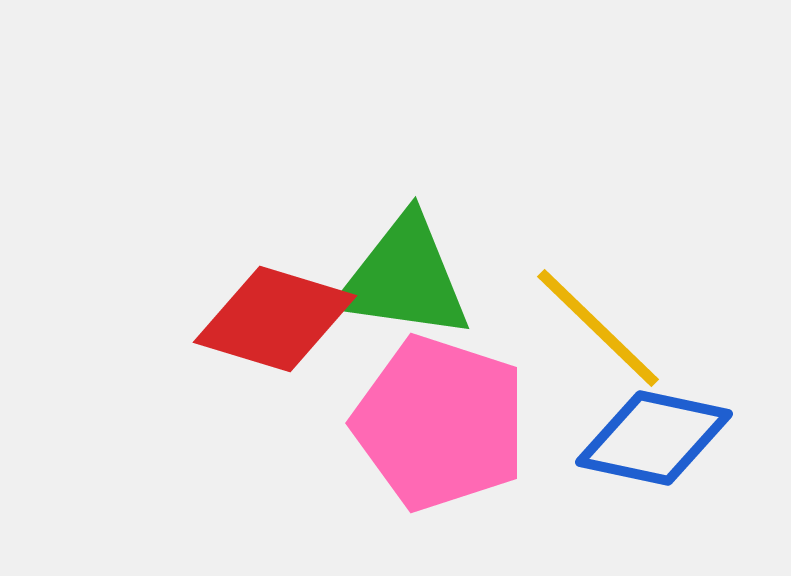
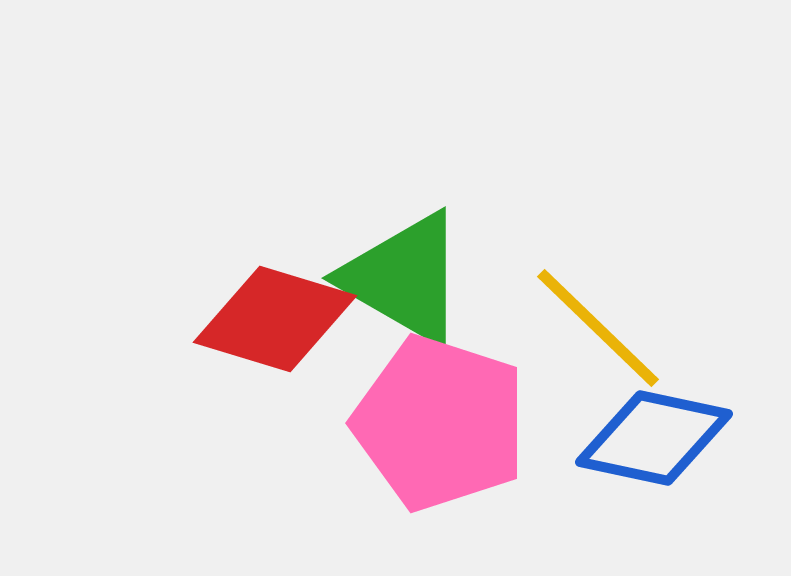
green triangle: rotated 22 degrees clockwise
